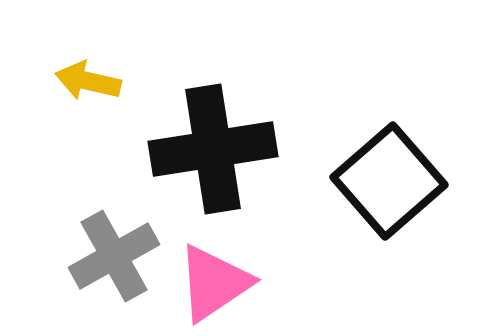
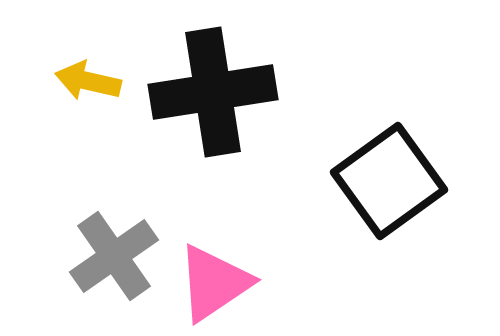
black cross: moved 57 px up
black square: rotated 5 degrees clockwise
gray cross: rotated 6 degrees counterclockwise
